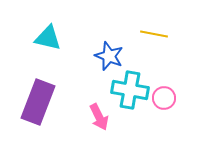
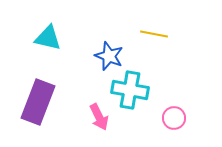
pink circle: moved 10 px right, 20 px down
